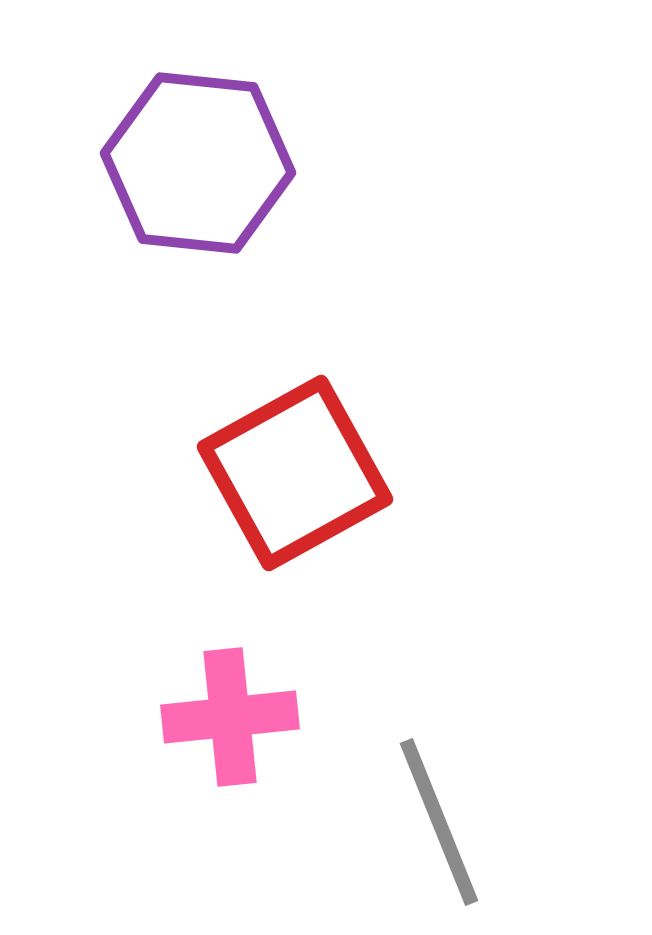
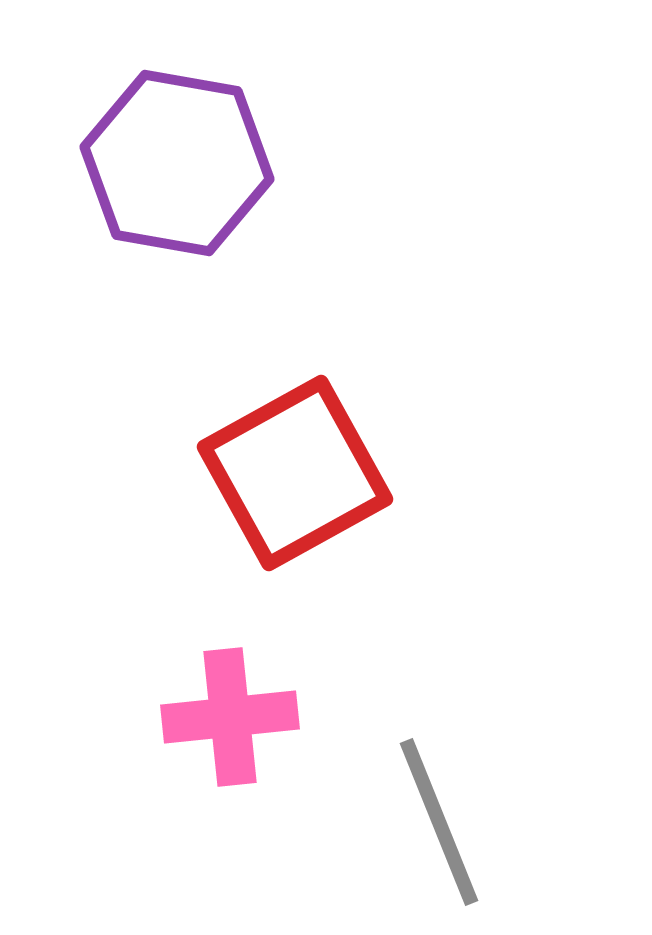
purple hexagon: moved 21 px left; rotated 4 degrees clockwise
